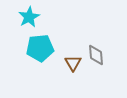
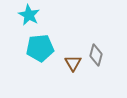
cyan star: moved 2 px up; rotated 15 degrees counterclockwise
gray diamond: rotated 20 degrees clockwise
